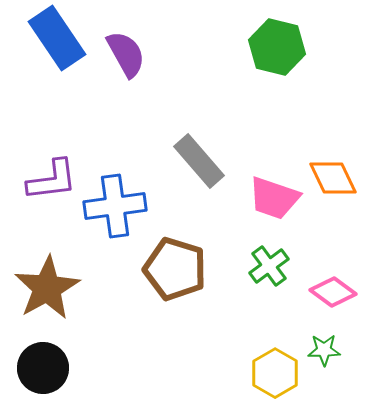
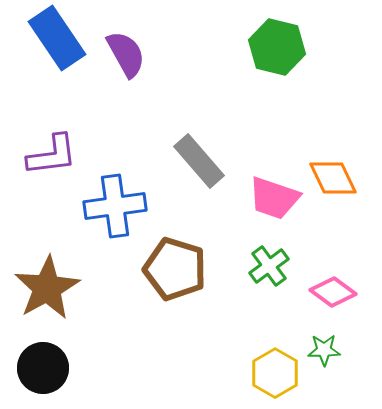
purple L-shape: moved 25 px up
